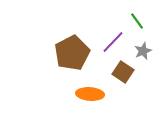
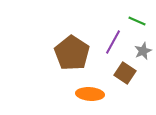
green line: rotated 30 degrees counterclockwise
purple line: rotated 15 degrees counterclockwise
brown pentagon: rotated 12 degrees counterclockwise
brown square: moved 2 px right, 1 px down
